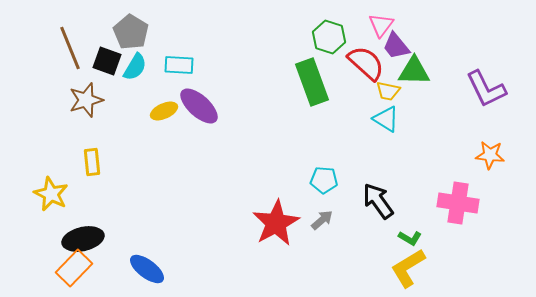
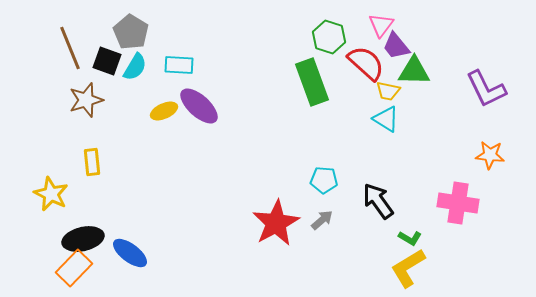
blue ellipse: moved 17 px left, 16 px up
